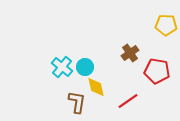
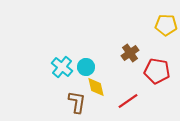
cyan circle: moved 1 px right
